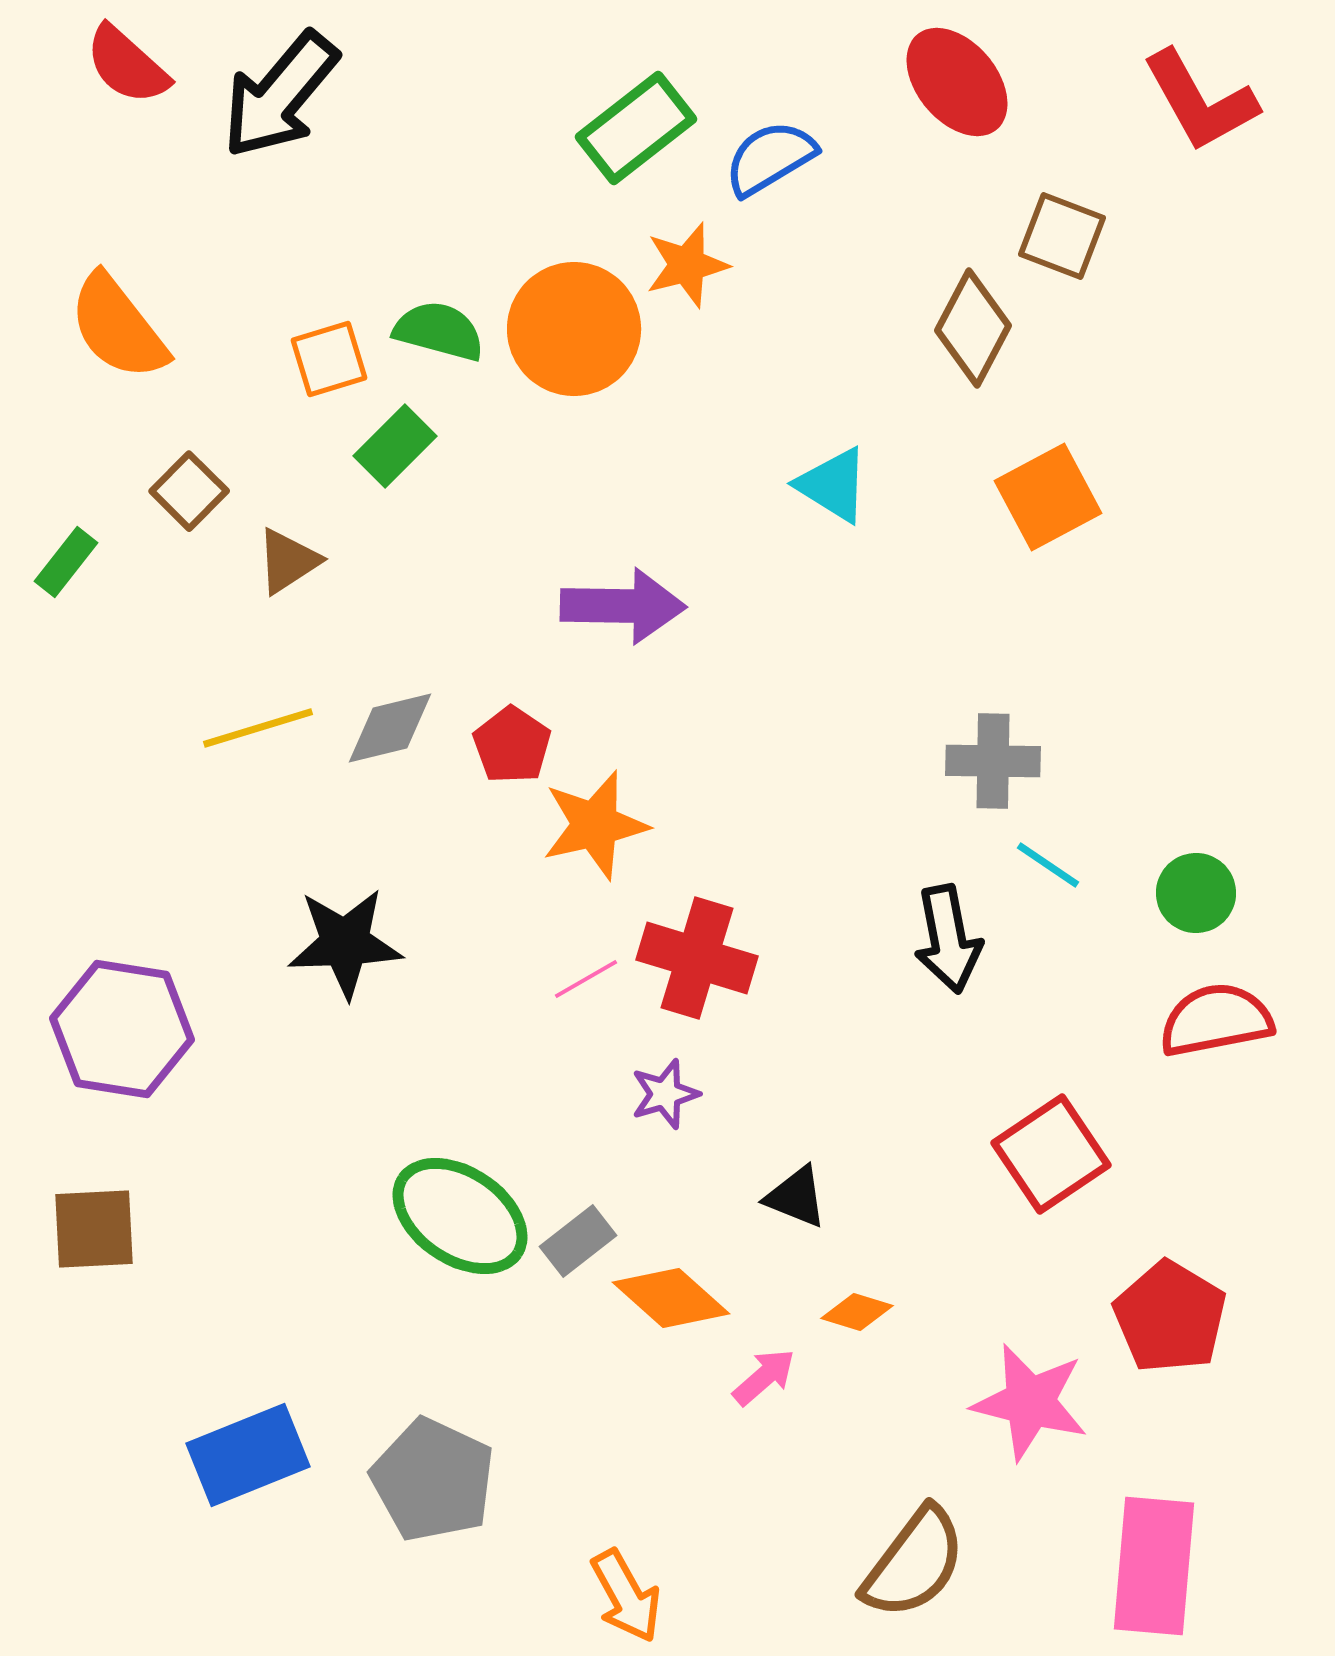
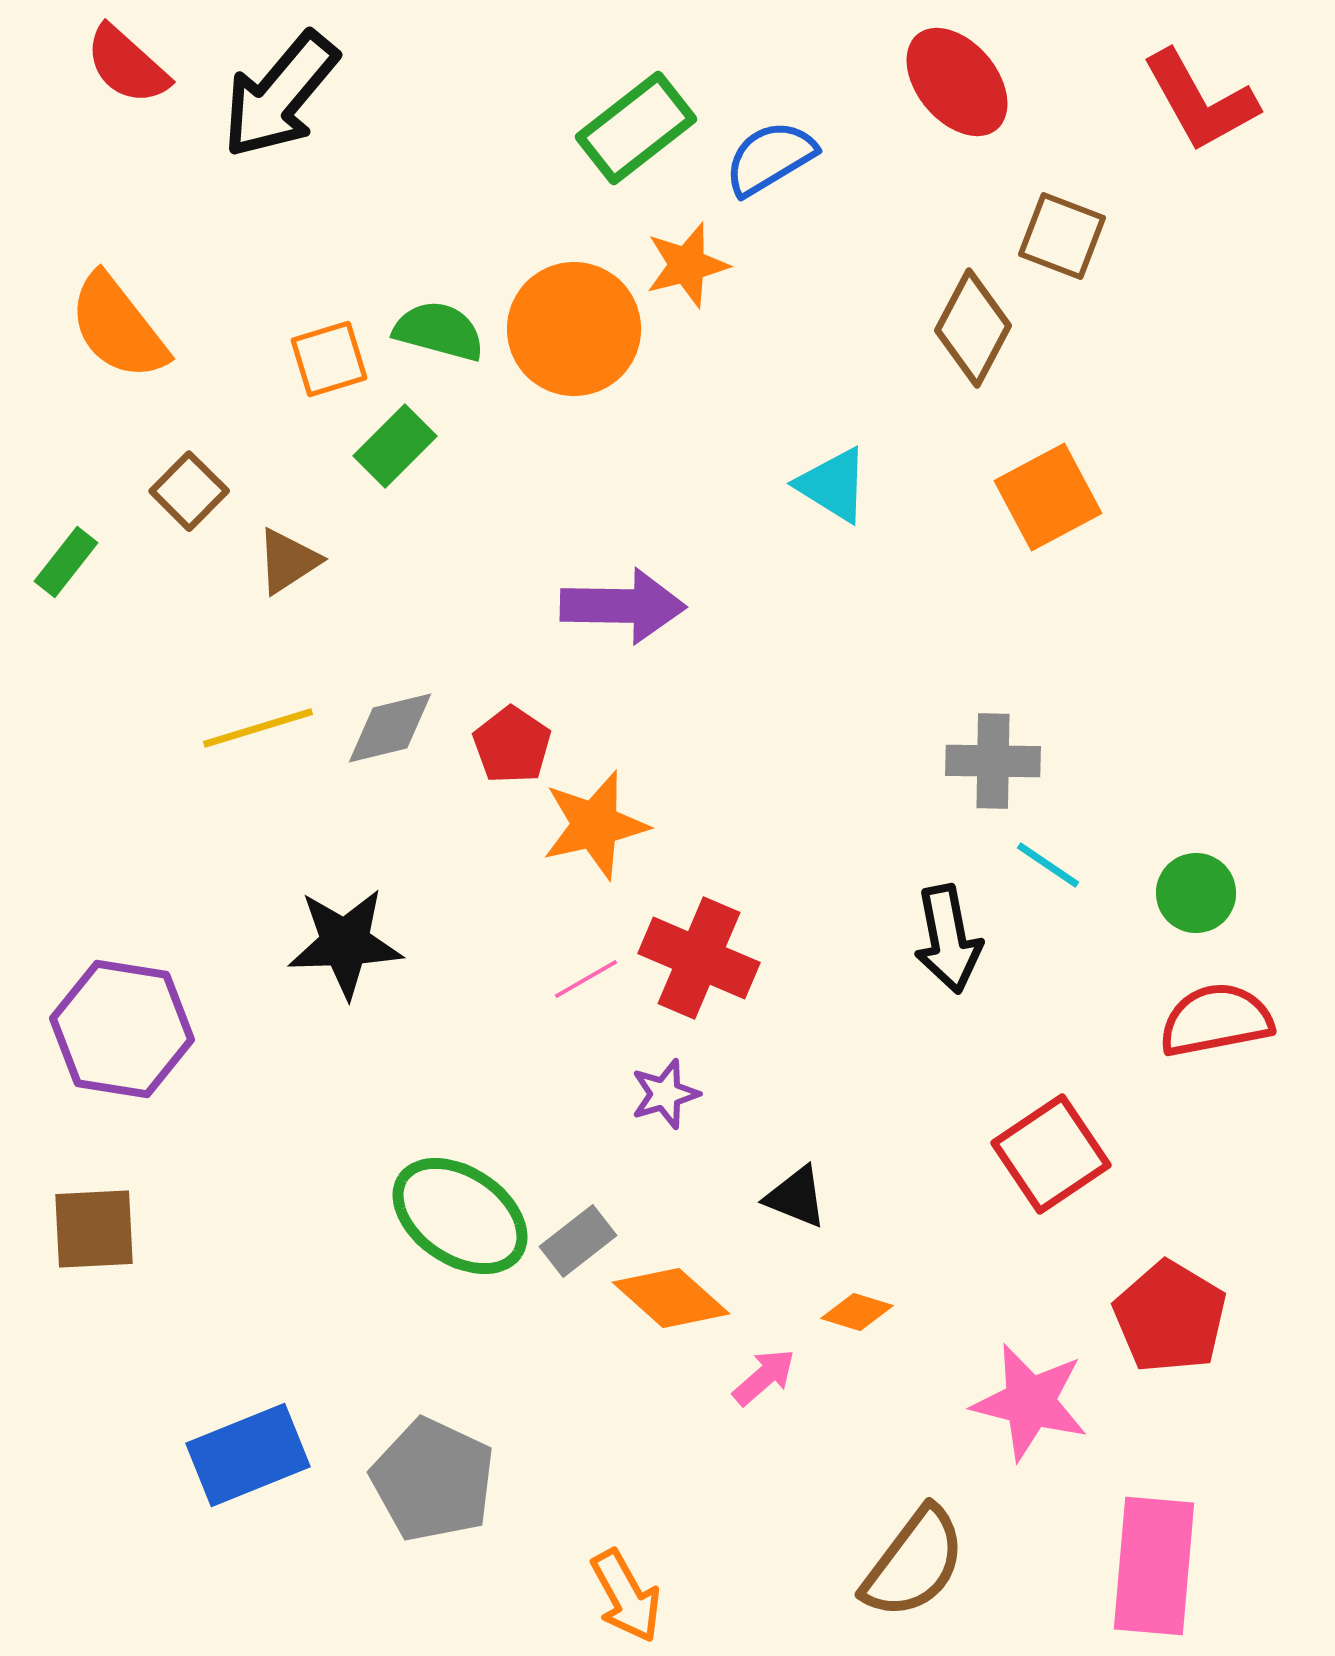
red cross at (697, 958): moved 2 px right; rotated 6 degrees clockwise
